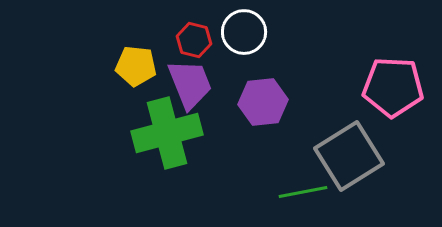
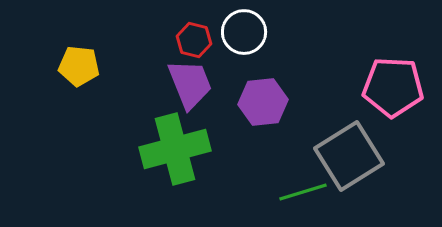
yellow pentagon: moved 57 px left
green cross: moved 8 px right, 16 px down
green line: rotated 6 degrees counterclockwise
